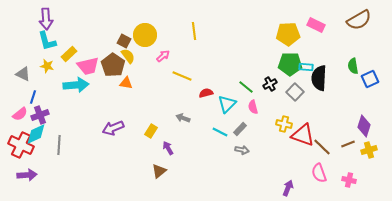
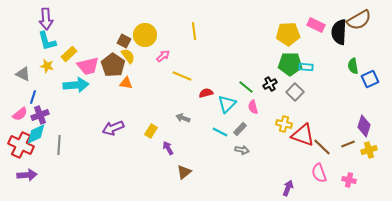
black semicircle at (319, 78): moved 20 px right, 46 px up
brown triangle at (159, 171): moved 25 px right, 1 px down
